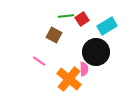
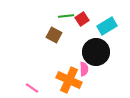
pink line: moved 7 px left, 27 px down
orange cross: moved 1 px down; rotated 15 degrees counterclockwise
